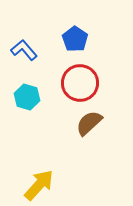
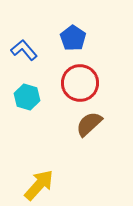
blue pentagon: moved 2 px left, 1 px up
brown semicircle: moved 1 px down
